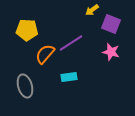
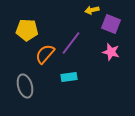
yellow arrow: rotated 24 degrees clockwise
purple line: rotated 20 degrees counterclockwise
